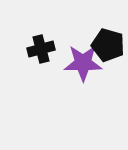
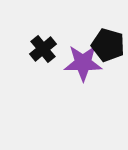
black cross: moved 2 px right; rotated 24 degrees counterclockwise
